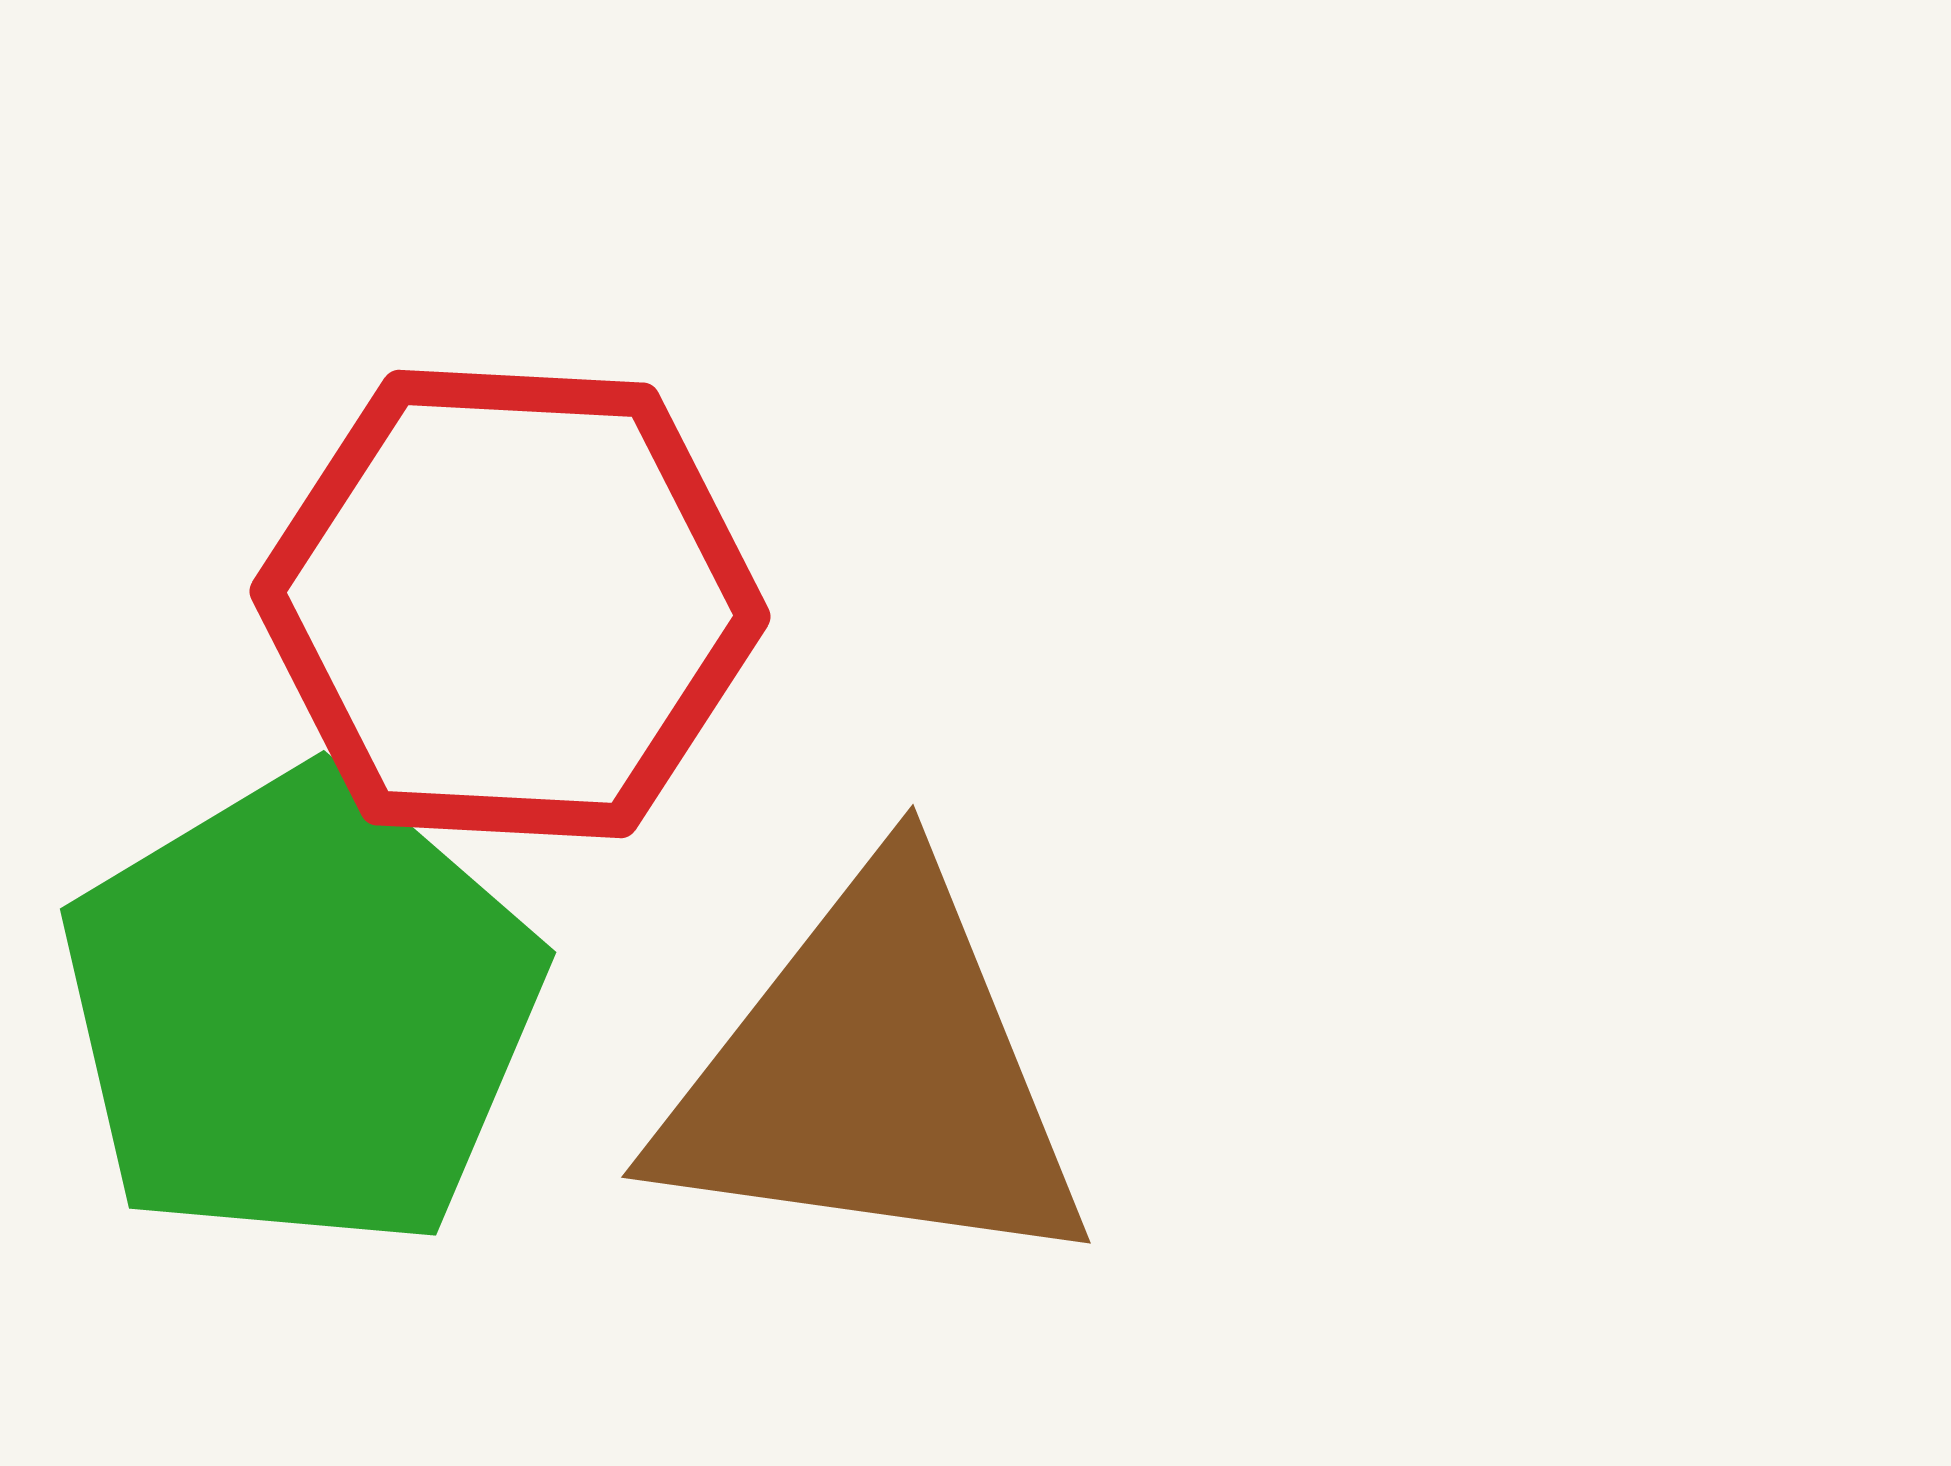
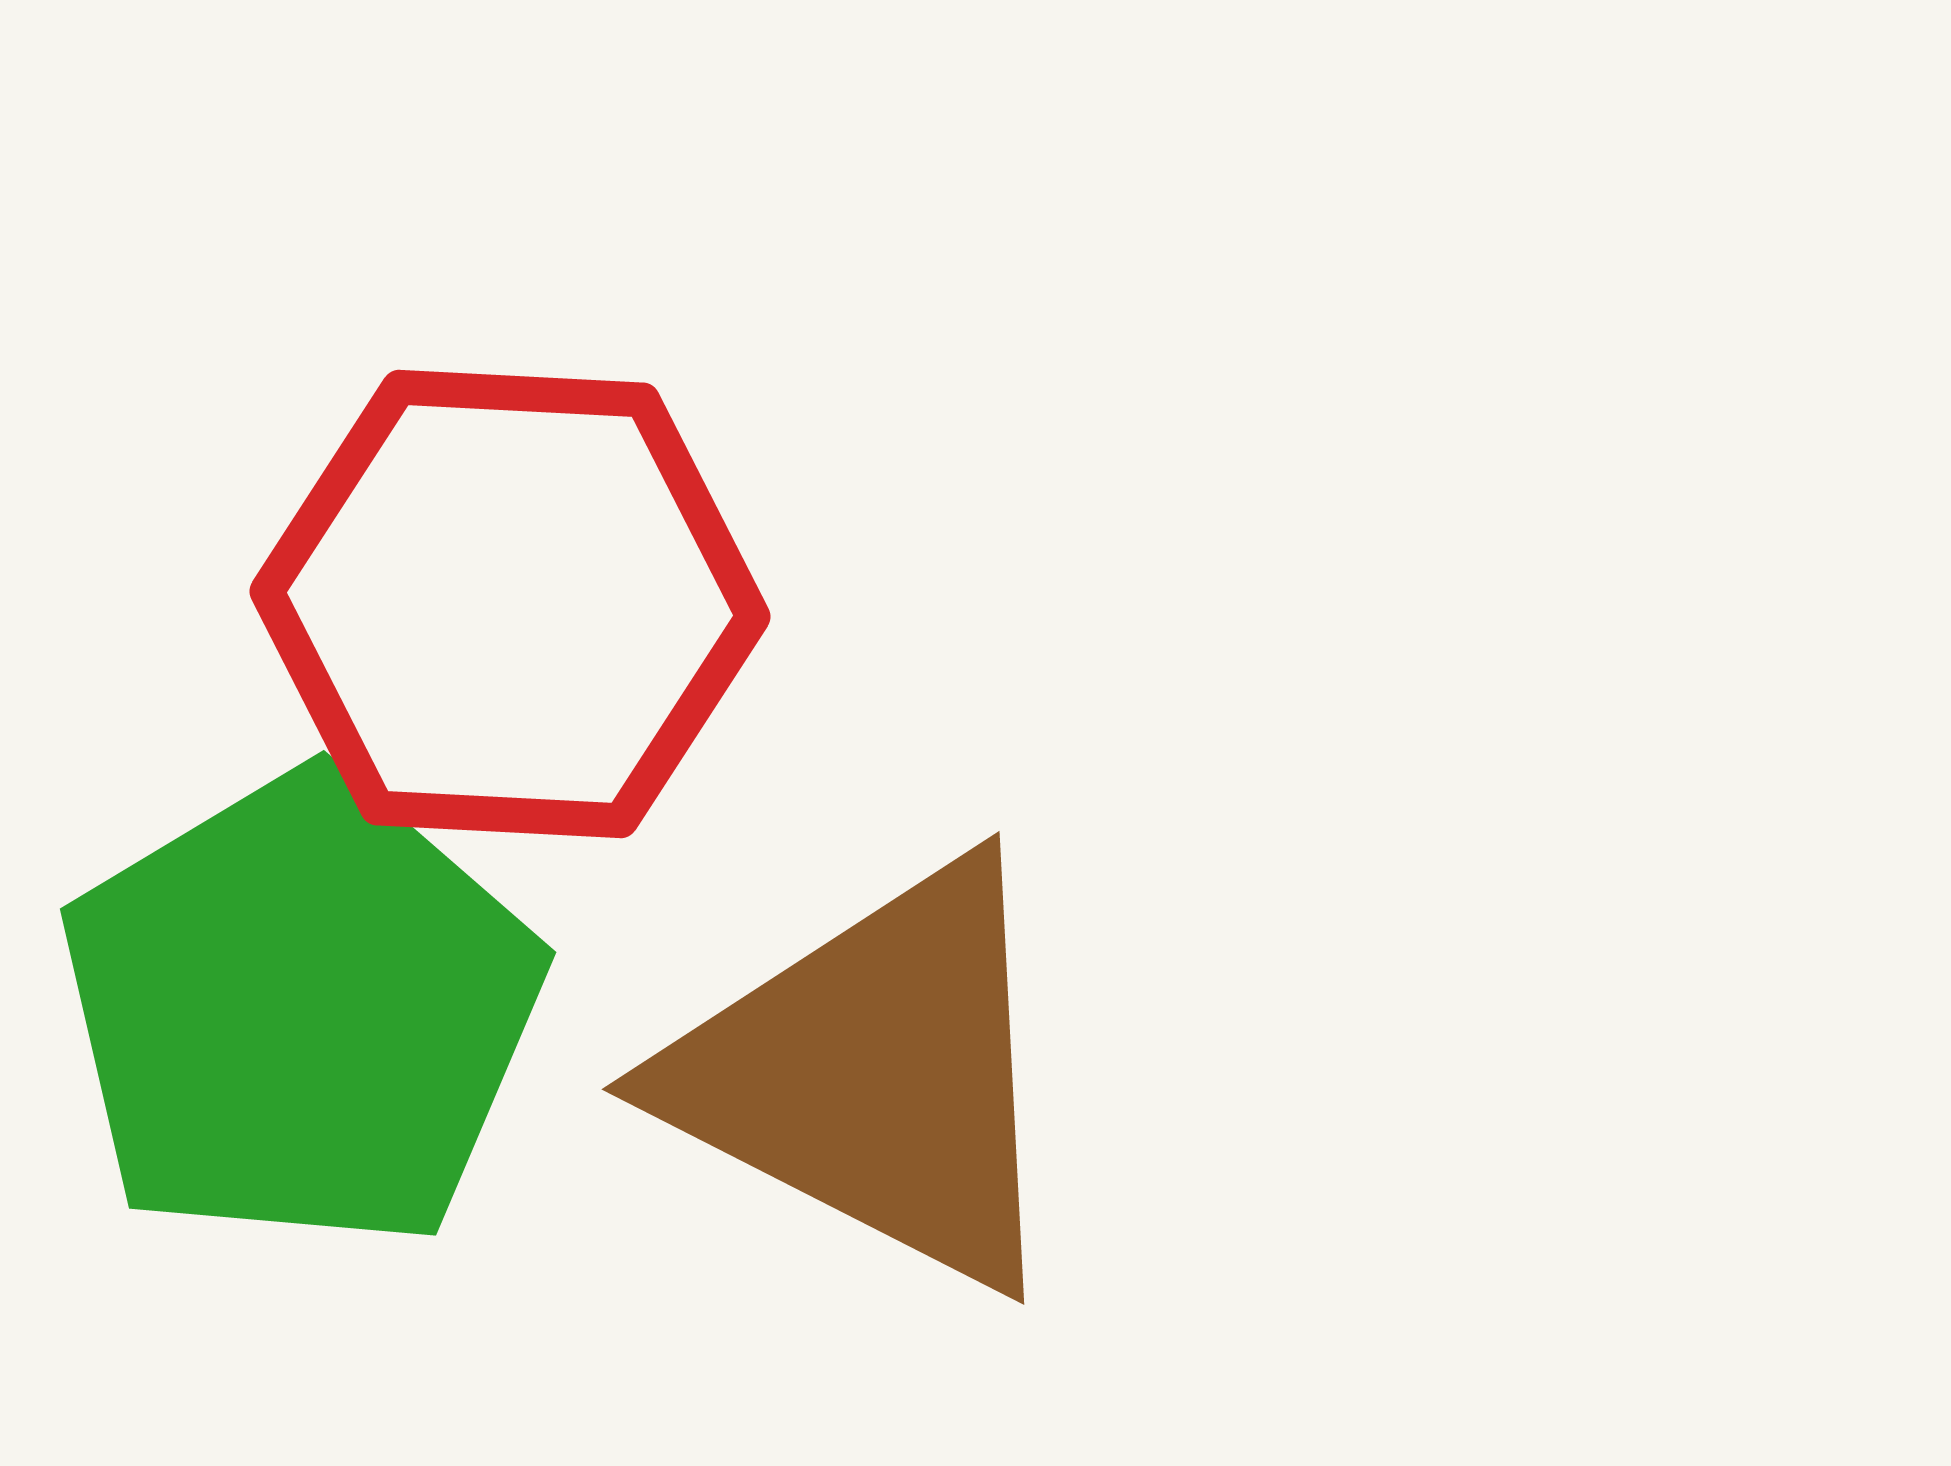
brown triangle: rotated 19 degrees clockwise
